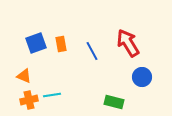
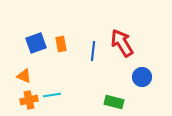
red arrow: moved 6 px left
blue line: moved 1 px right; rotated 36 degrees clockwise
